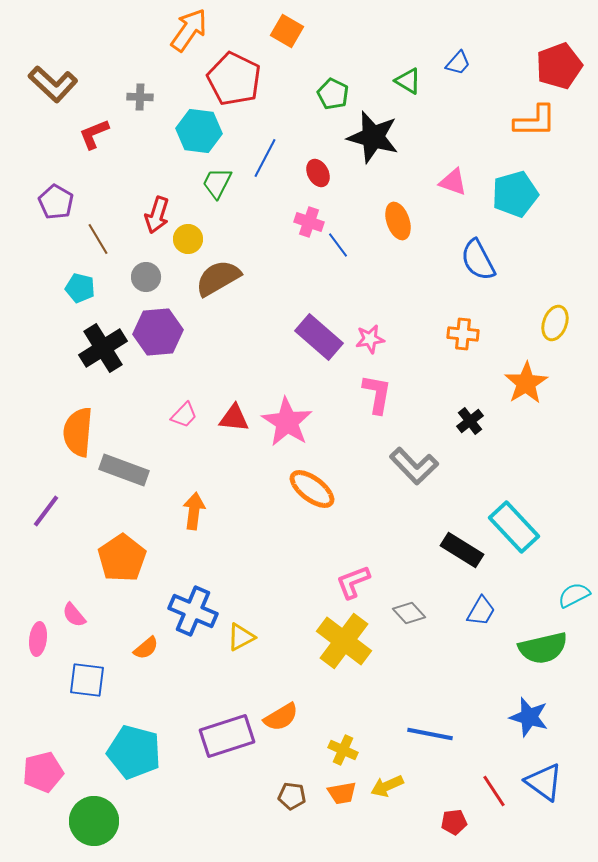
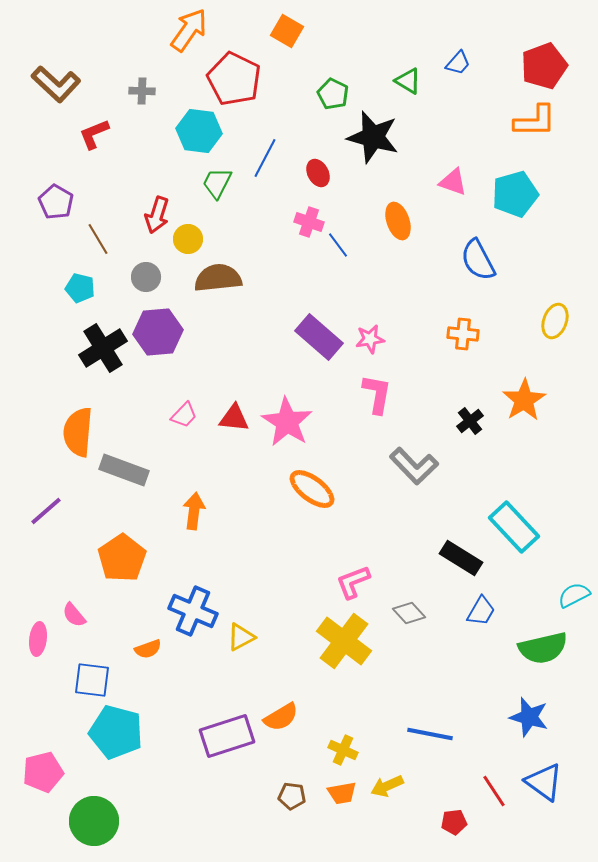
red pentagon at (559, 66): moved 15 px left
brown L-shape at (53, 84): moved 3 px right
gray cross at (140, 97): moved 2 px right, 6 px up
brown semicircle at (218, 278): rotated 24 degrees clockwise
yellow ellipse at (555, 323): moved 2 px up
orange star at (526, 383): moved 2 px left, 17 px down
purple line at (46, 511): rotated 12 degrees clockwise
black rectangle at (462, 550): moved 1 px left, 8 px down
orange semicircle at (146, 648): moved 2 px right, 1 px down; rotated 20 degrees clockwise
blue square at (87, 680): moved 5 px right
cyan pentagon at (134, 752): moved 18 px left, 20 px up
